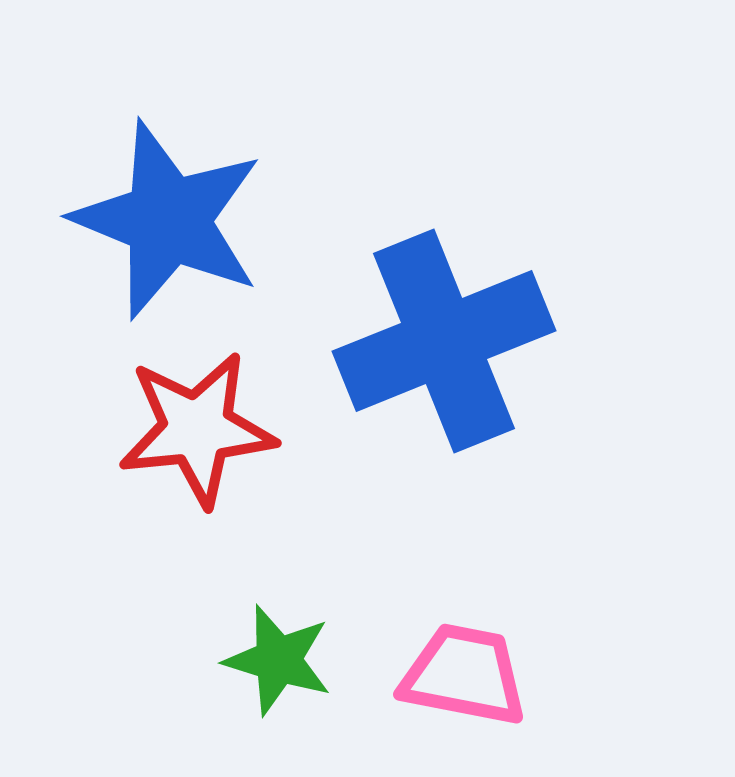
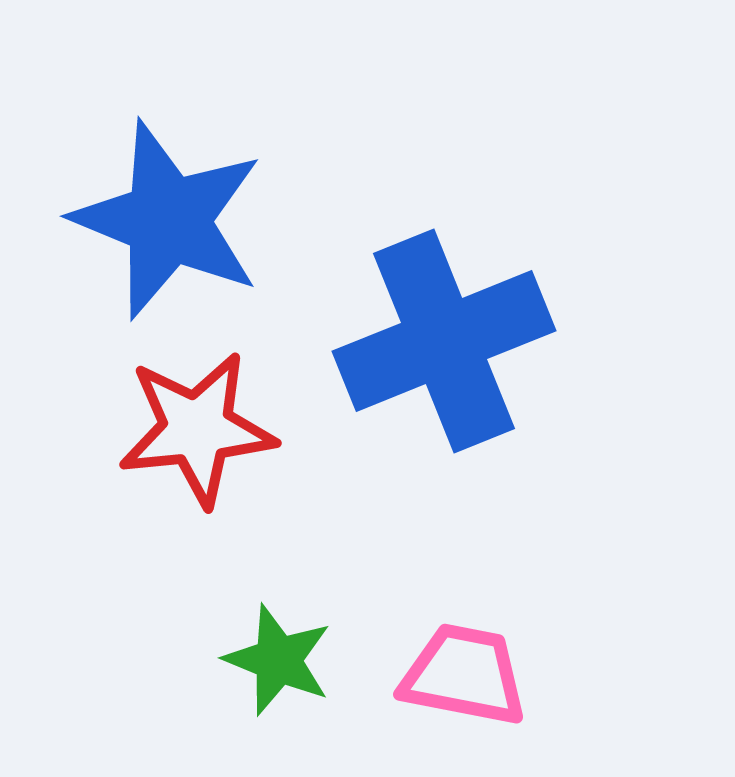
green star: rotated 5 degrees clockwise
